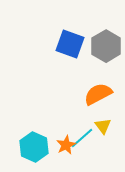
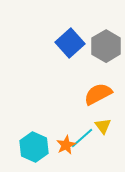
blue square: moved 1 px up; rotated 28 degrees clockwise
